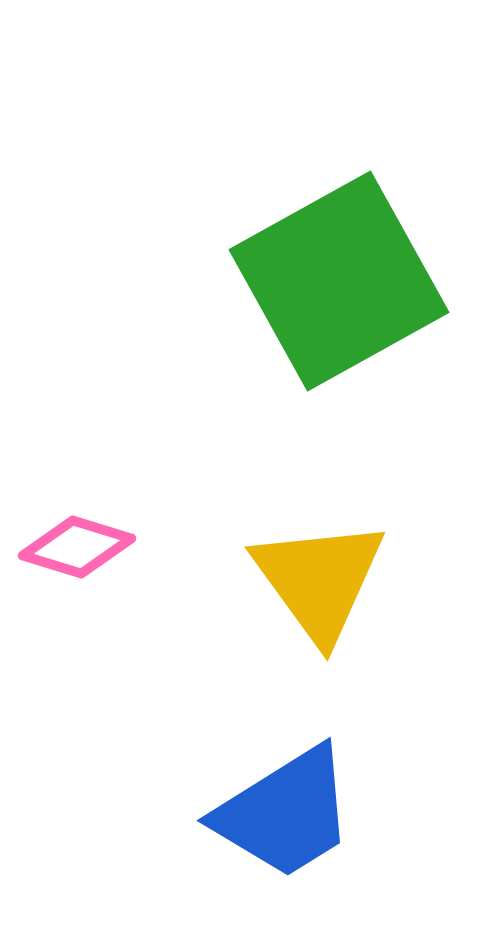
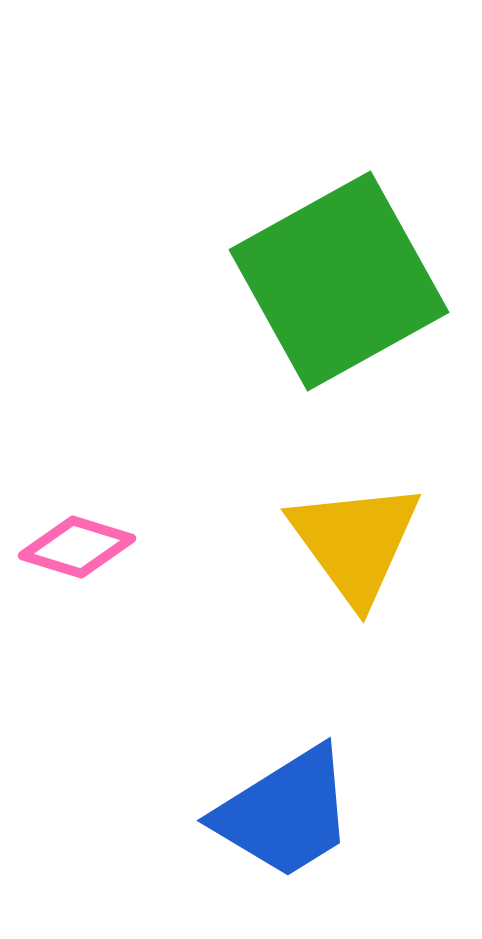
yellow triangle: moved 36 px right, 38 px up
